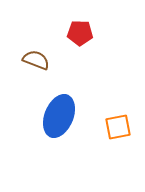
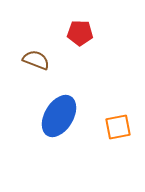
blue ellipse: rotated 9 degrees clockwise
